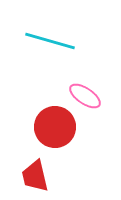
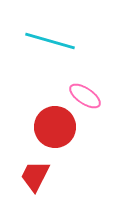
red trapezoid: rotated 40 degrees clockwise
